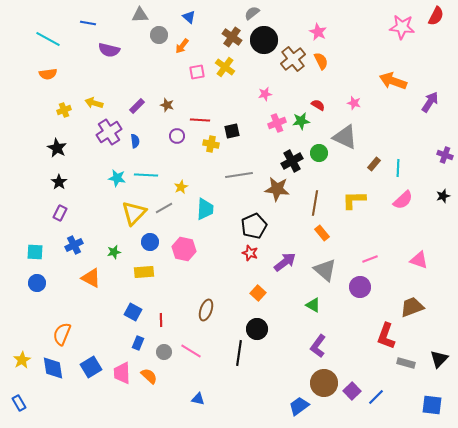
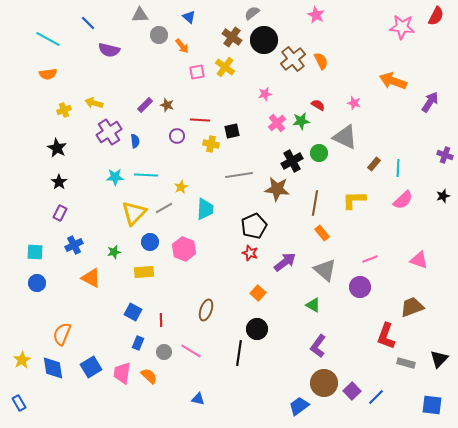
blue line at (88, 23): rotated 35 degrees clockwise
pink star at (318, 32): moved 2 px left, 17 px up
orange arrow at (182, 46): rotated 77 degrees counterclockwise
purple rectangle at (137, 106): moved 8 px right, 1 px up
pink cross at (277, 123): rotated 18 degrees counterclockwise
cyan star at (117, 178): moved 2 px left, 1 px up; rotated 12 degrees counterclockwise
pink hexagon at (184, 249): rotated 10 degrees clockwise
pink trapezoid at (122, 373): rotated 10 degrees clockwise
